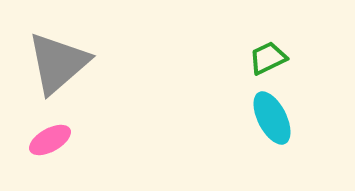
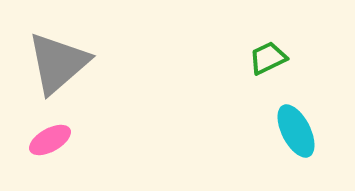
cyan ellipse: moved 24 px right, 13 px down
